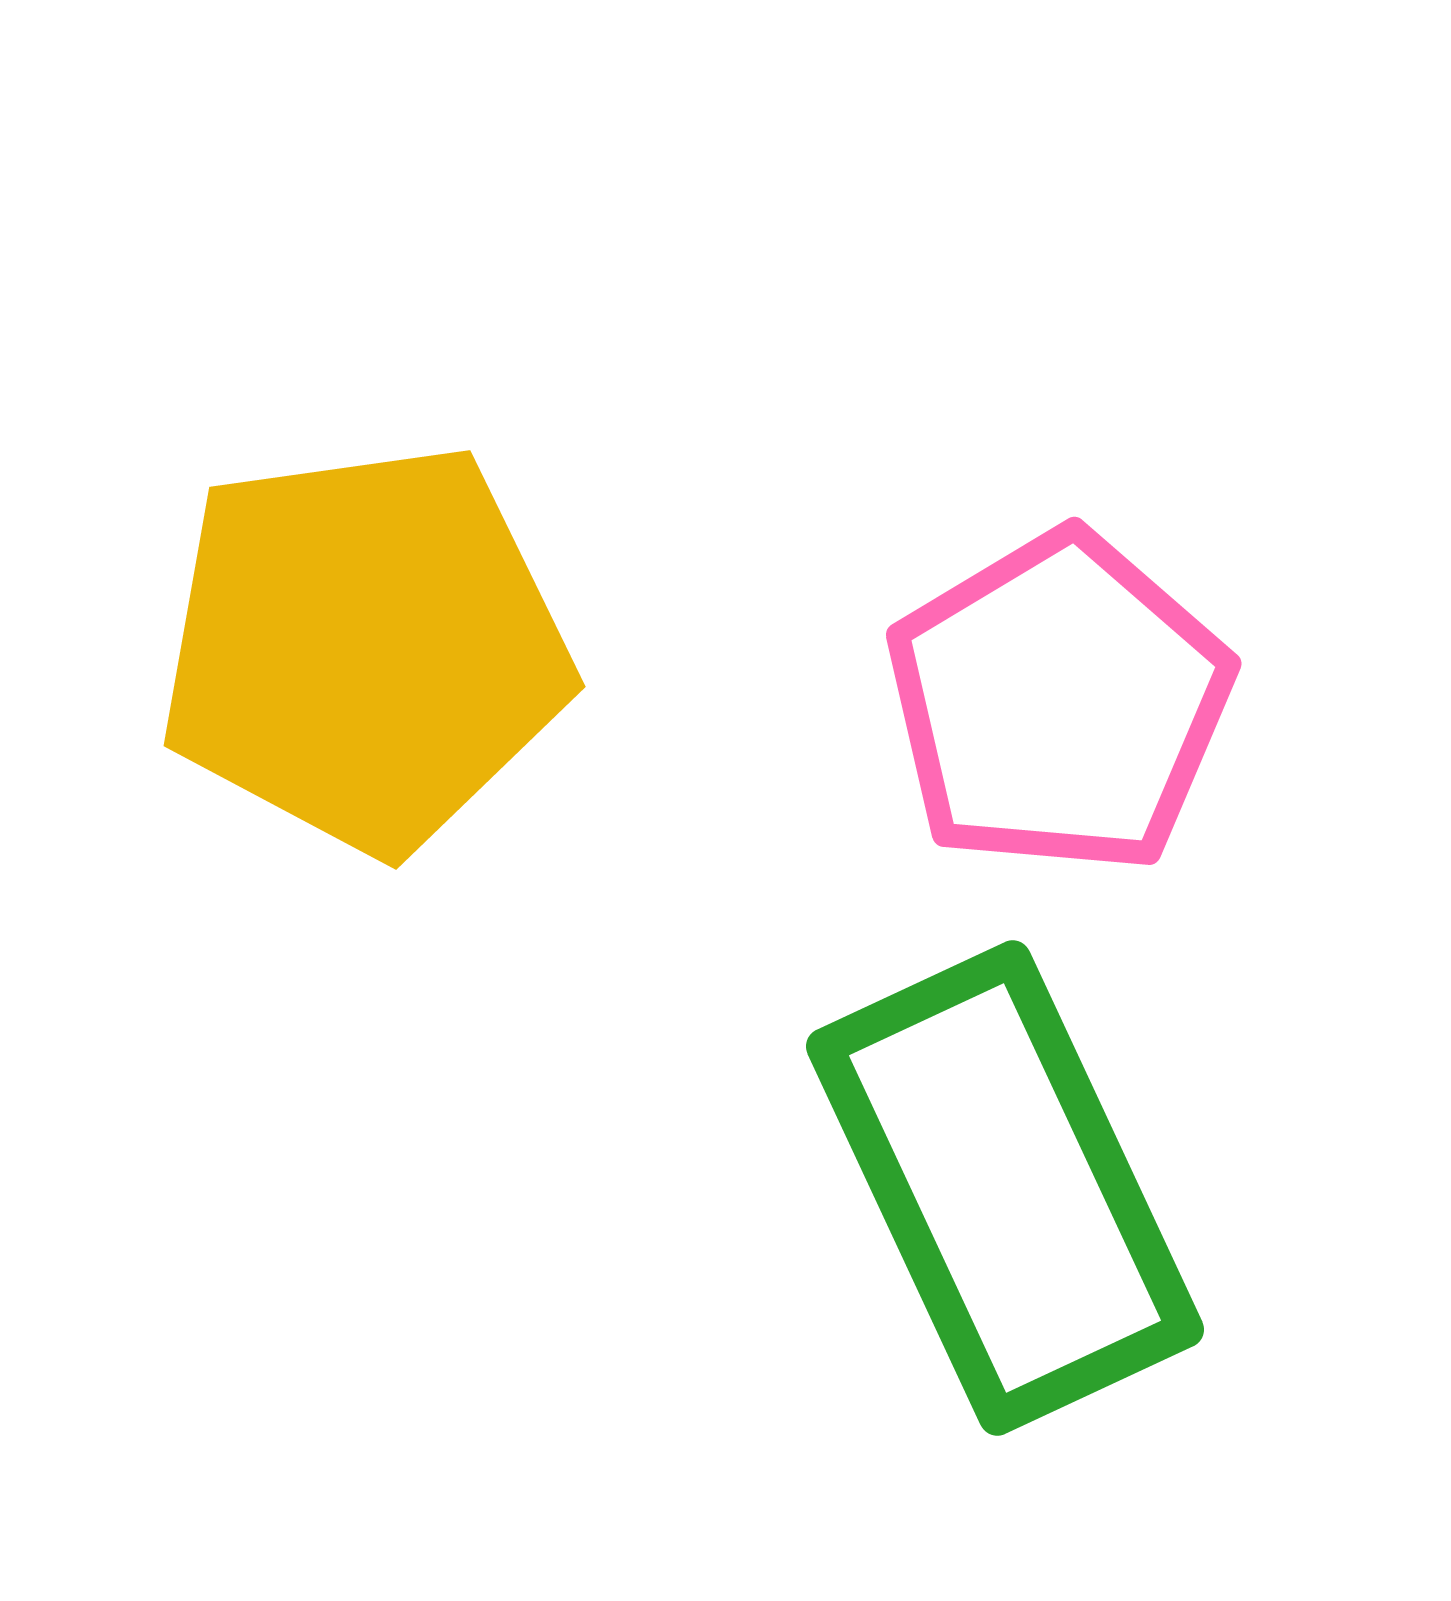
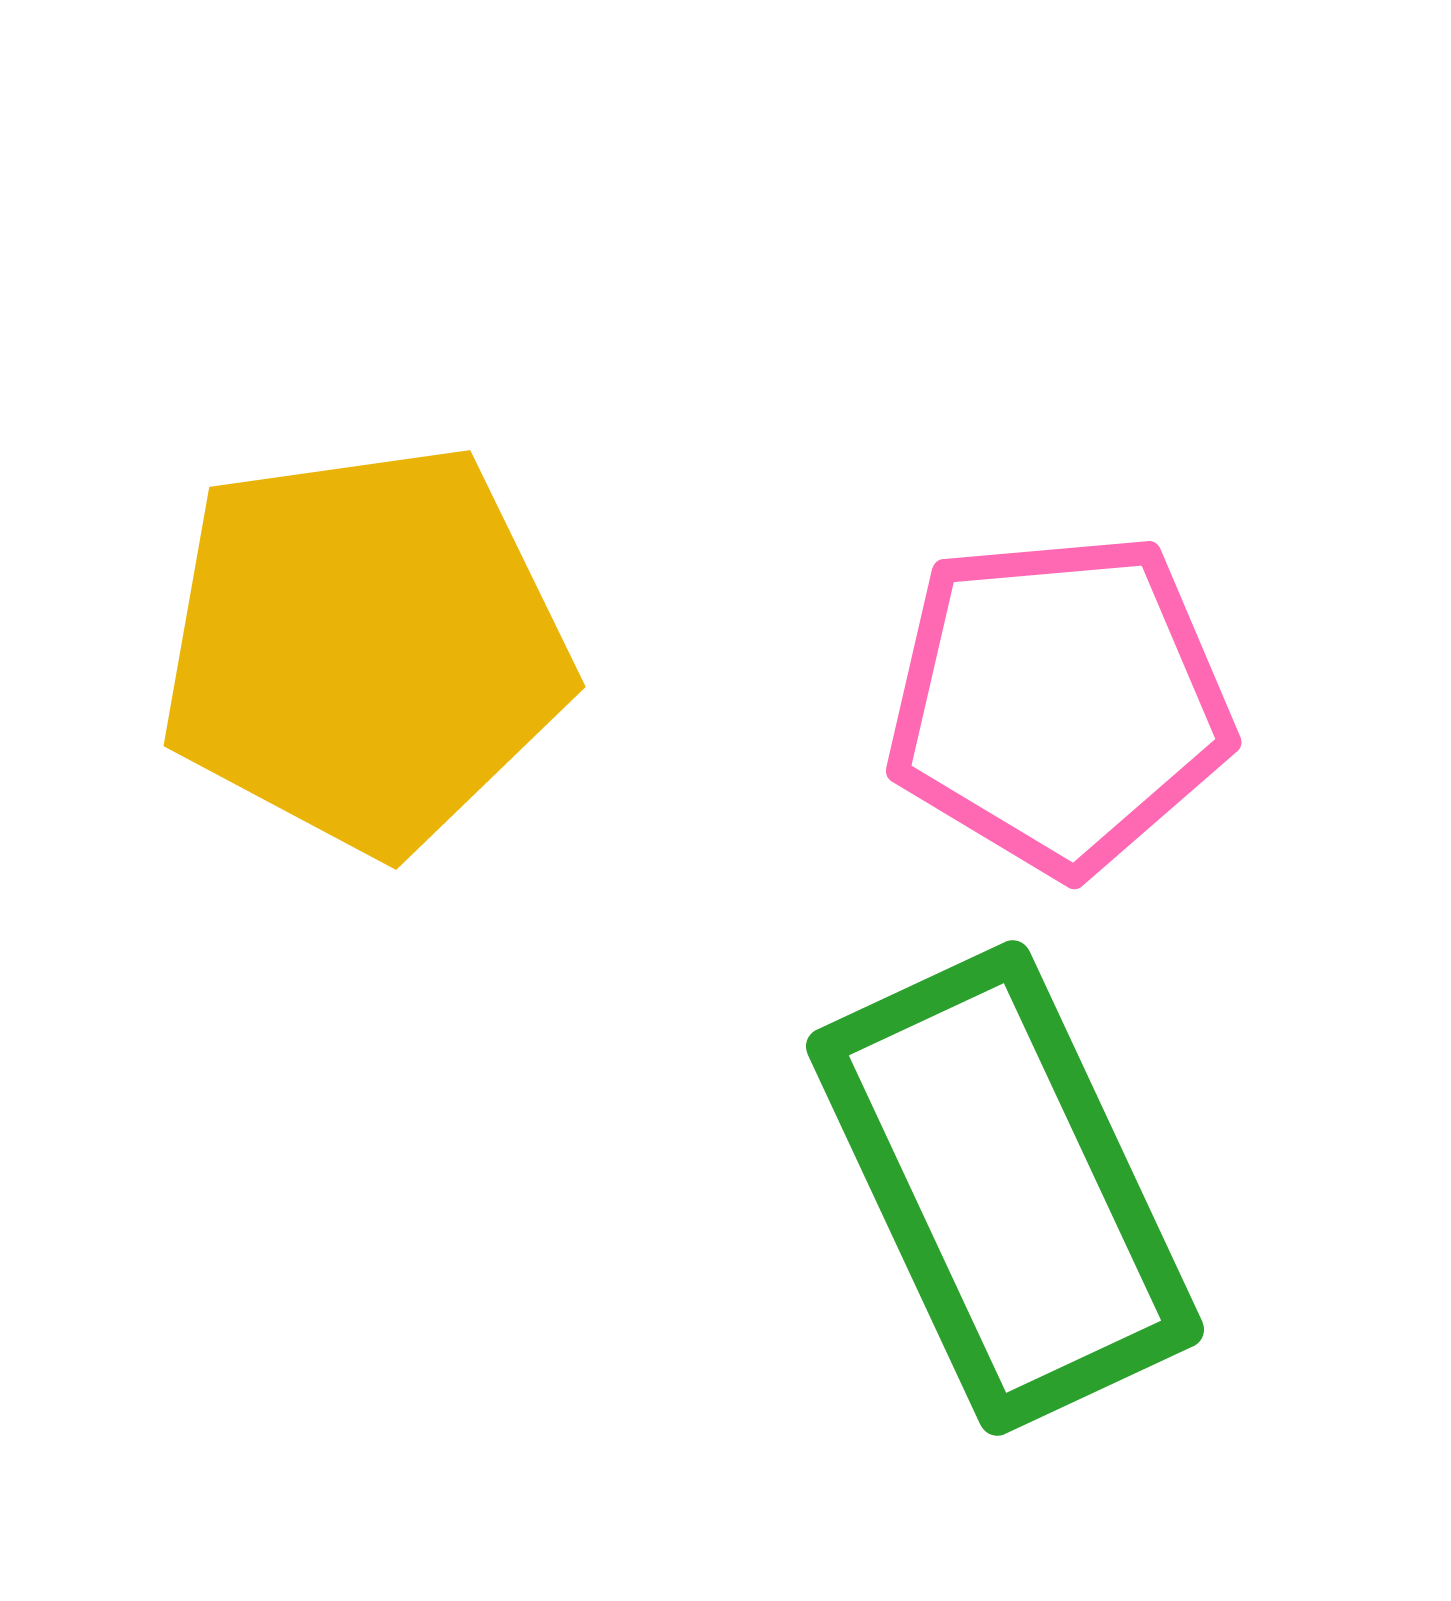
pink pentagon: rotated 26 degrees clockwise
